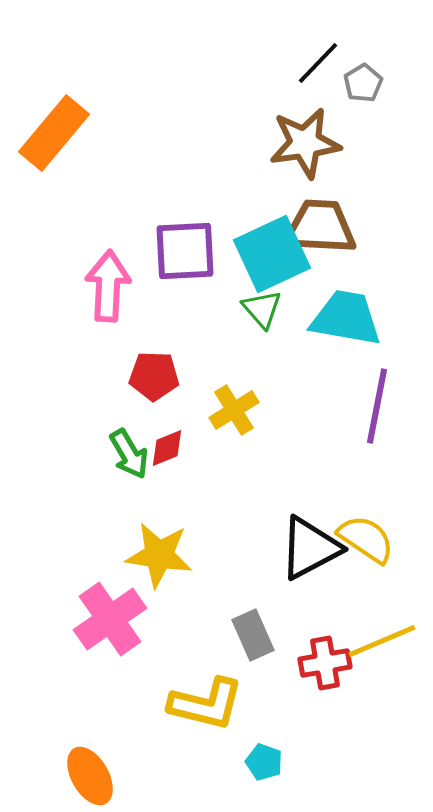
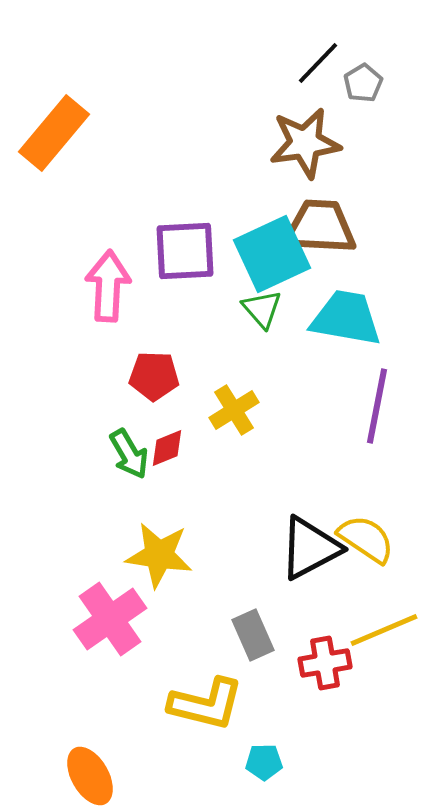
yellow line: moved 2 px right, 11 px up
cyan pentagon: rotated 21 degrees counterclockwise
